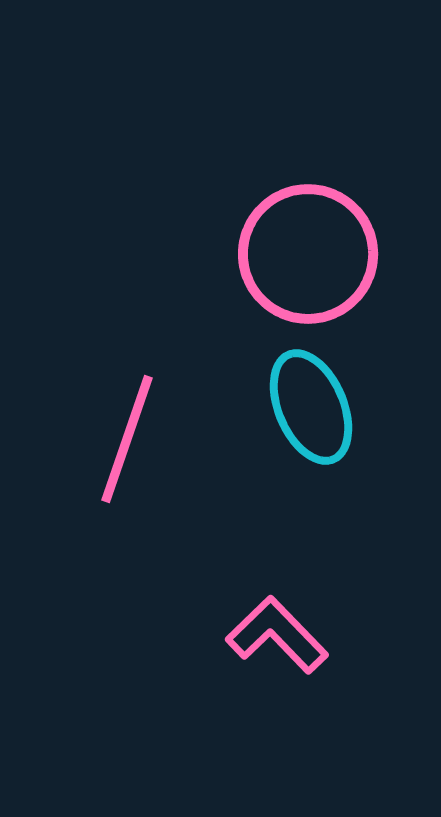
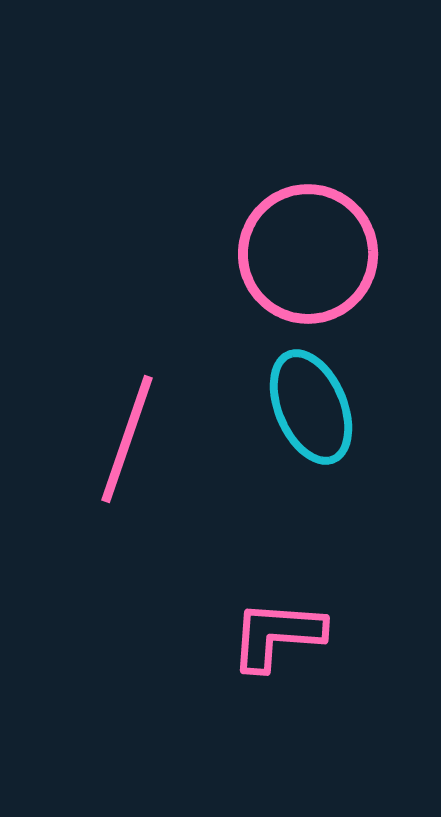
pink L-shape: rotated 42 degrees counterclockwise
